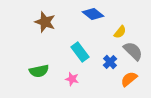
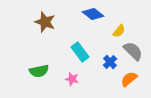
yellow semicircle: moved 1 px left, 1 px up
